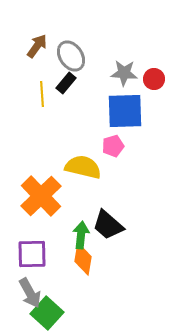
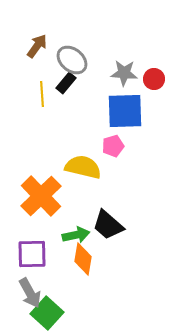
gray ellipse: moved 1 px right, 4 px down; rotated 16 degrees counterclockwise
green arrow: moved 5 px left; rotated 72 degrees clockwise
